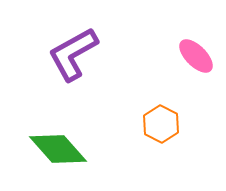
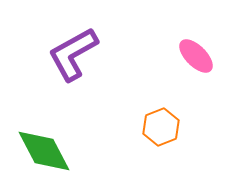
orange hexagon: moved 3 px down; rotated 12 degrees clockwise
green diamond: moved 14 px left, 2 px down; rotated 14 degrees clockwise
